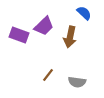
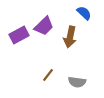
purple rectangle: rotated 48 degrees counterclockwise
